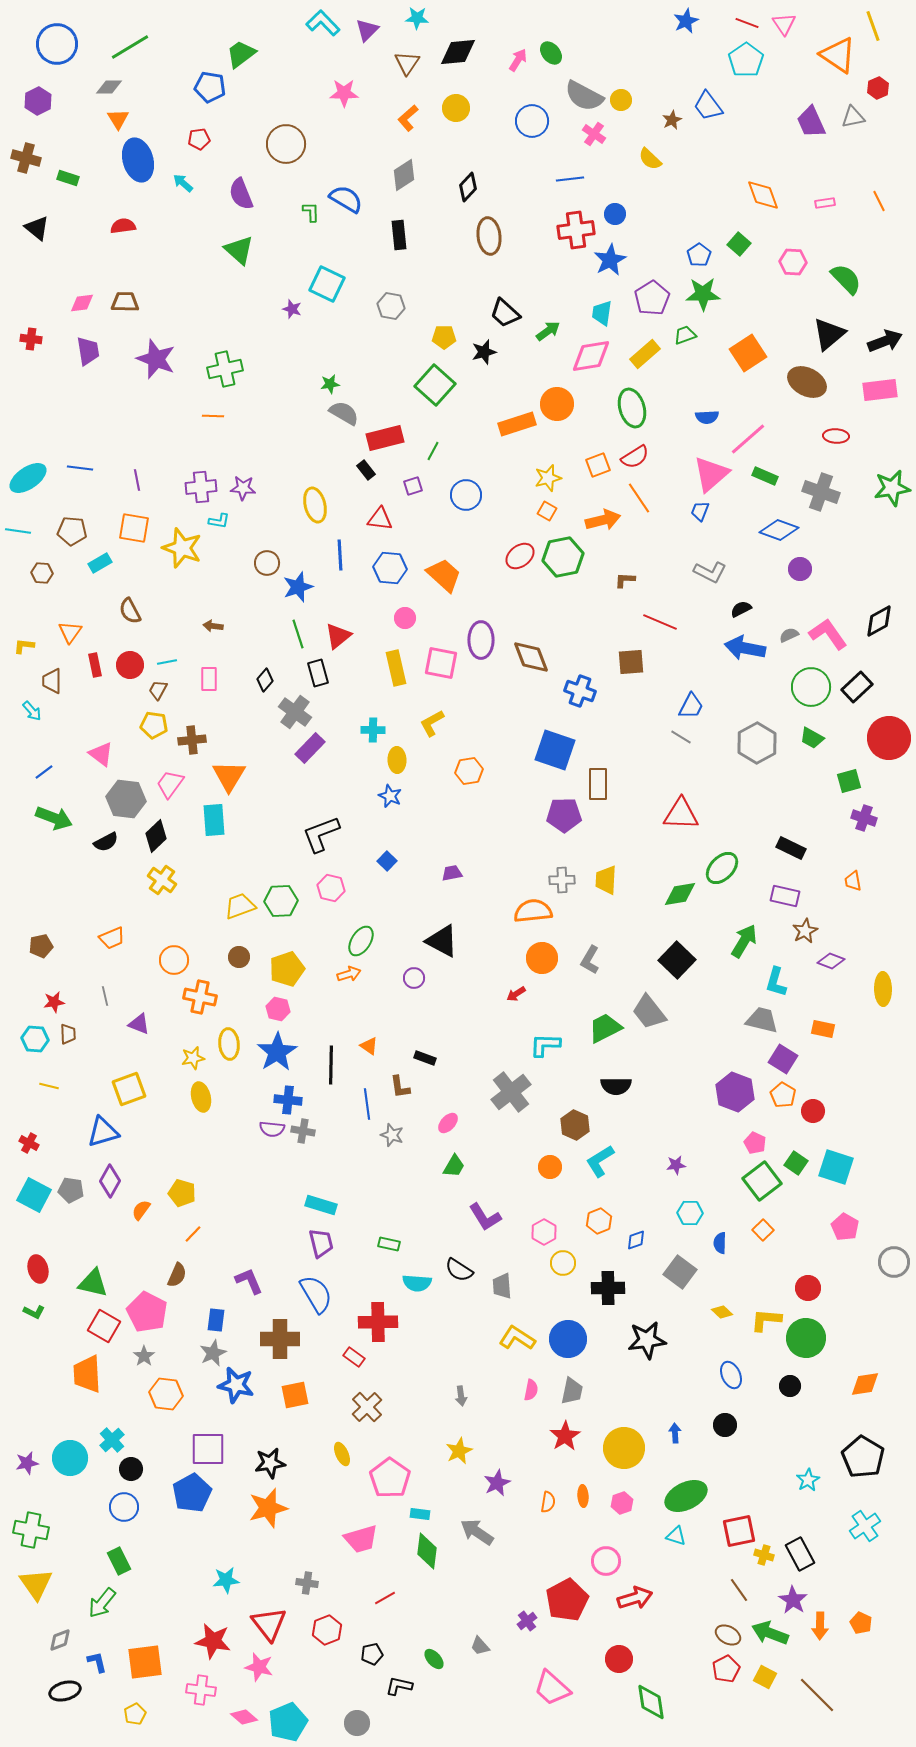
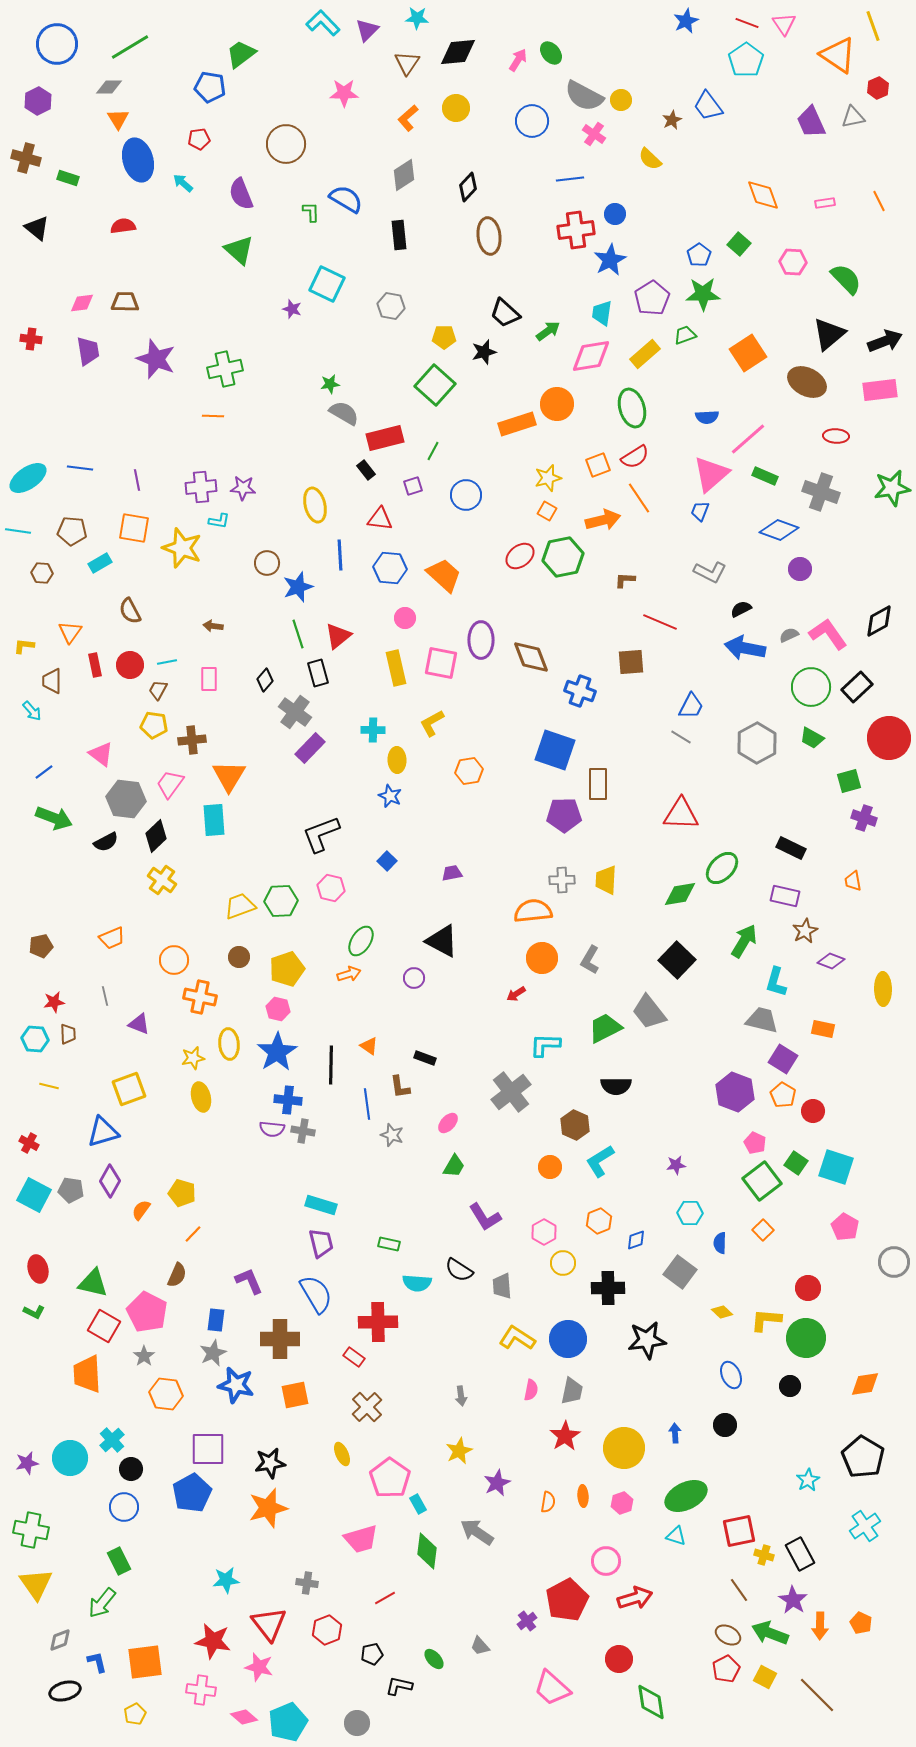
cyan rectangle at (420, 1514): moved 2 px left, 10 px up; rotated 54 degrees clockwise
